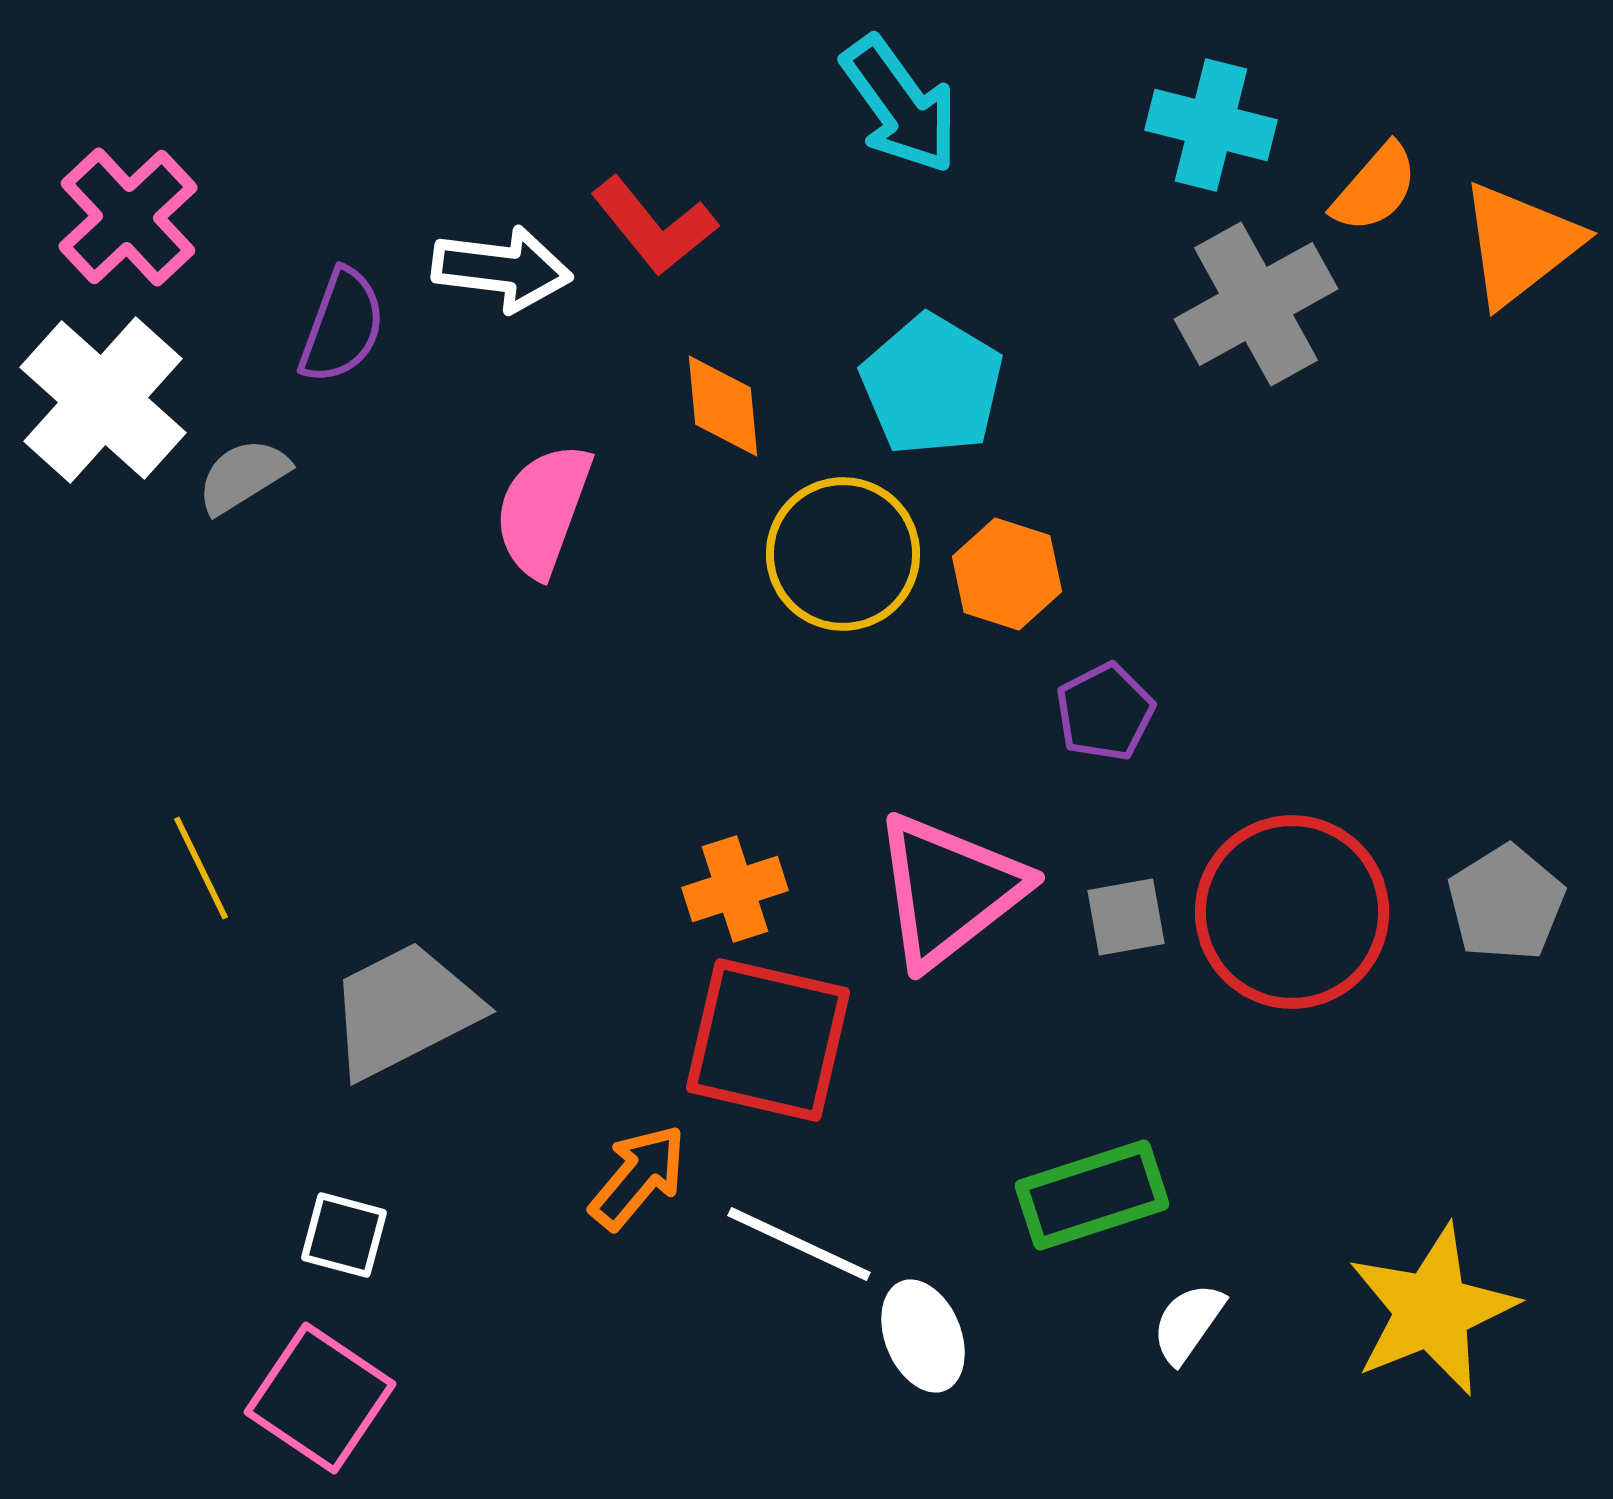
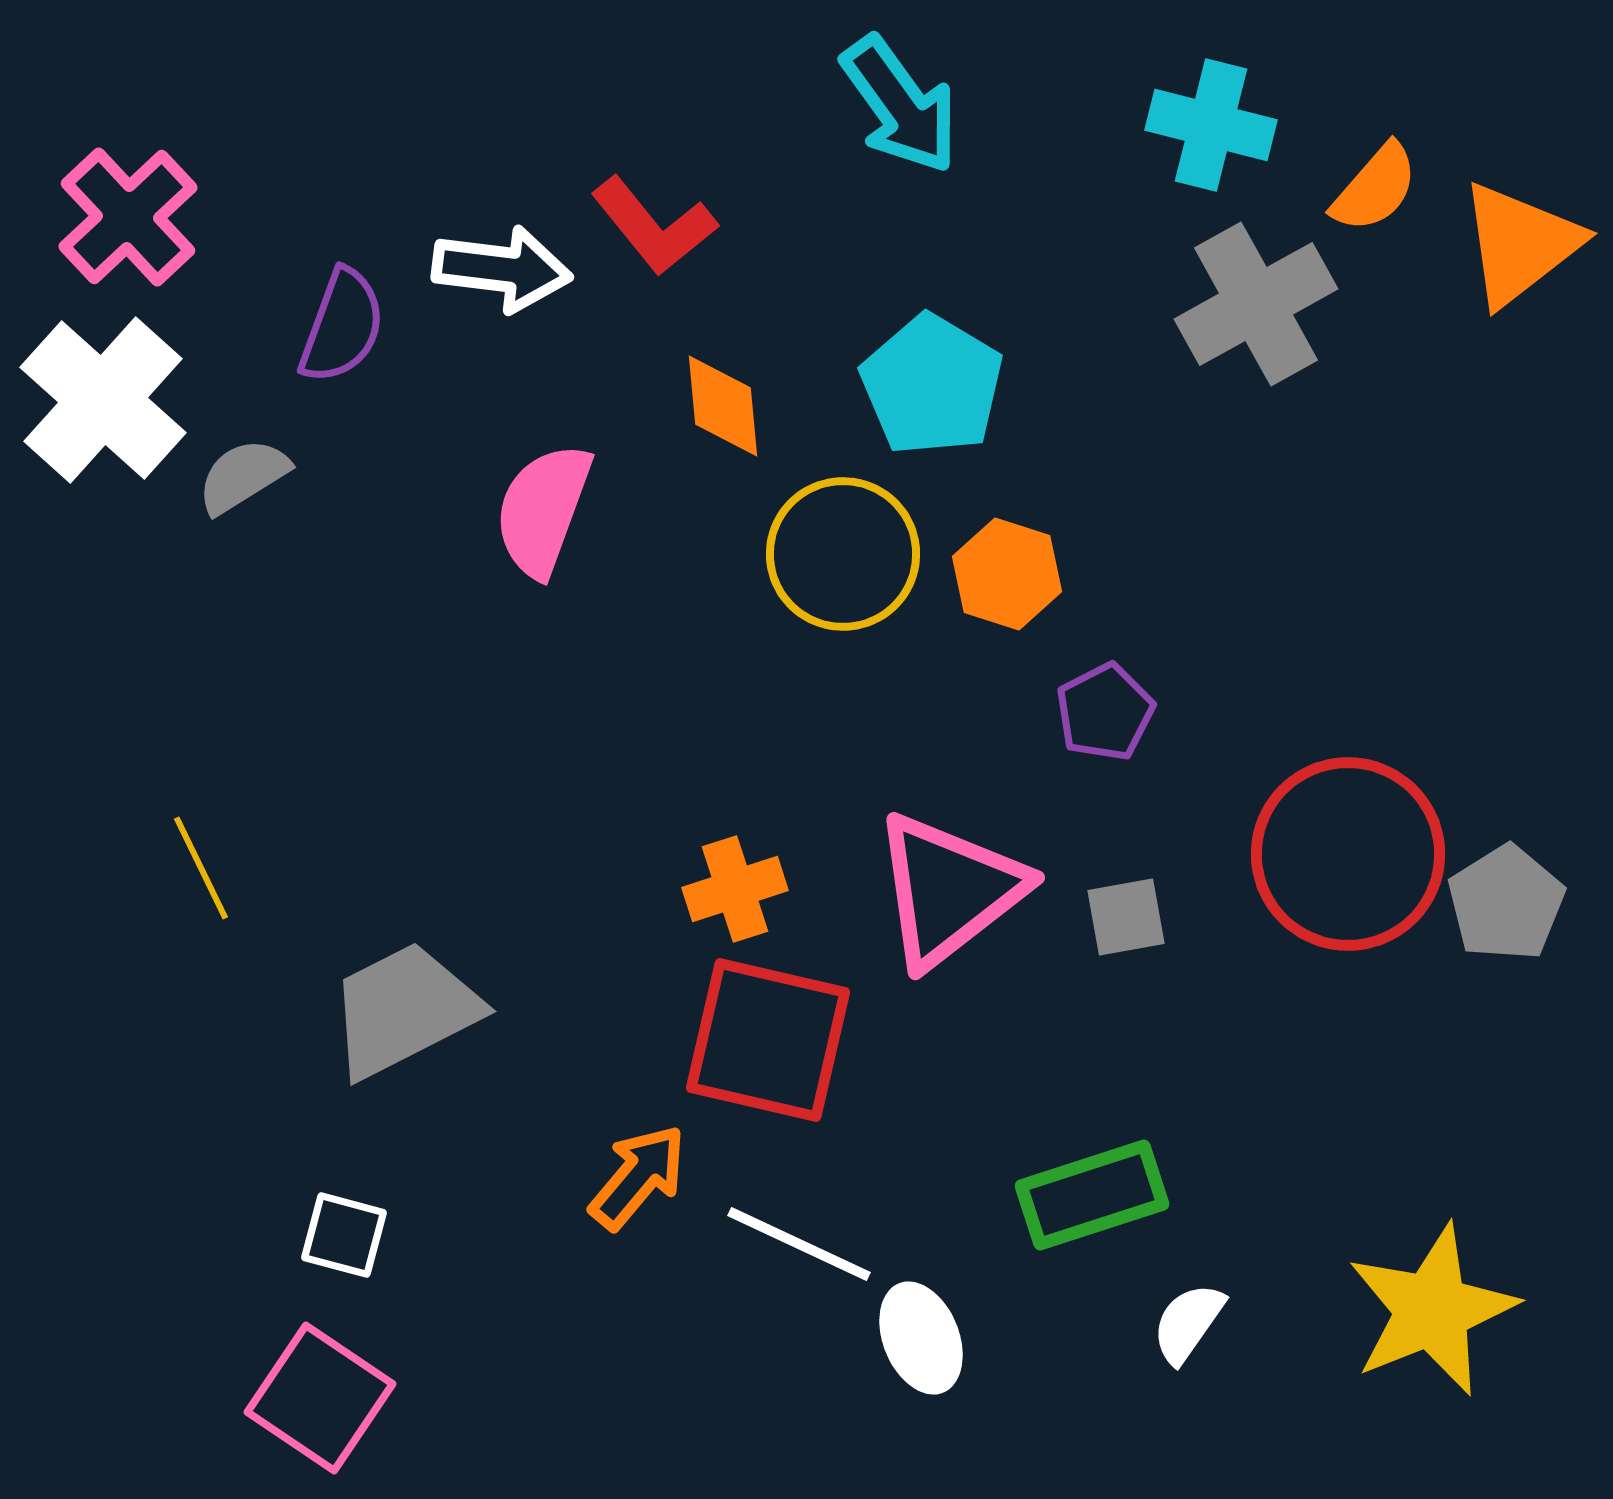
red circle: moved 56 px right, 58 px up
white ellipse: moved 2 px left, 2 px down
